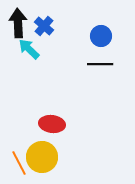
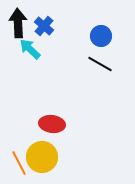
cyan arrow: moved 1 px right
black line: rotated 30 degrees clockwise
